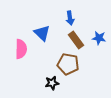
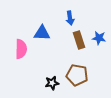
blue triangle: rotated 42 degrees counterclockwise
brown rectangle: moved 3 px right; rotated 18 degrees clockwise
brown pentagon: moved 9 px right, 11 px down
